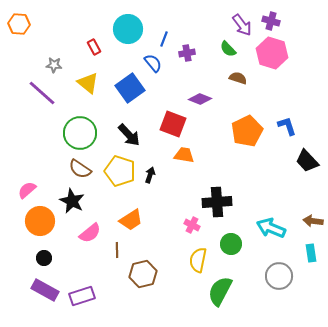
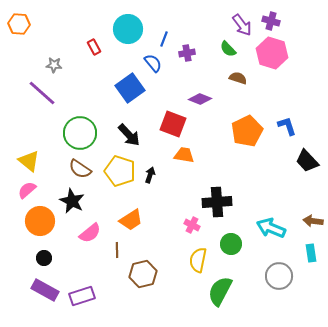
yellow triangle at (88, 83): moved 59 px left, 78 px down
